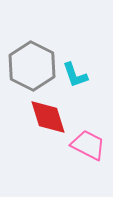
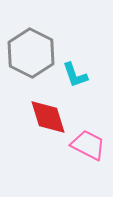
gray hexagon: moved 1 px left, 13 px up
